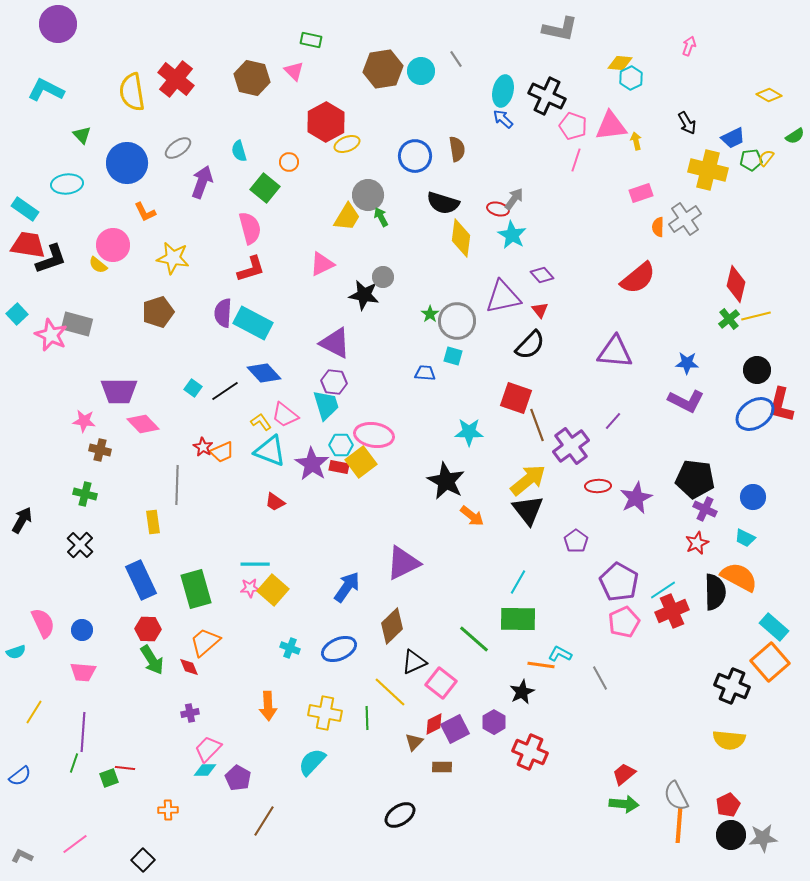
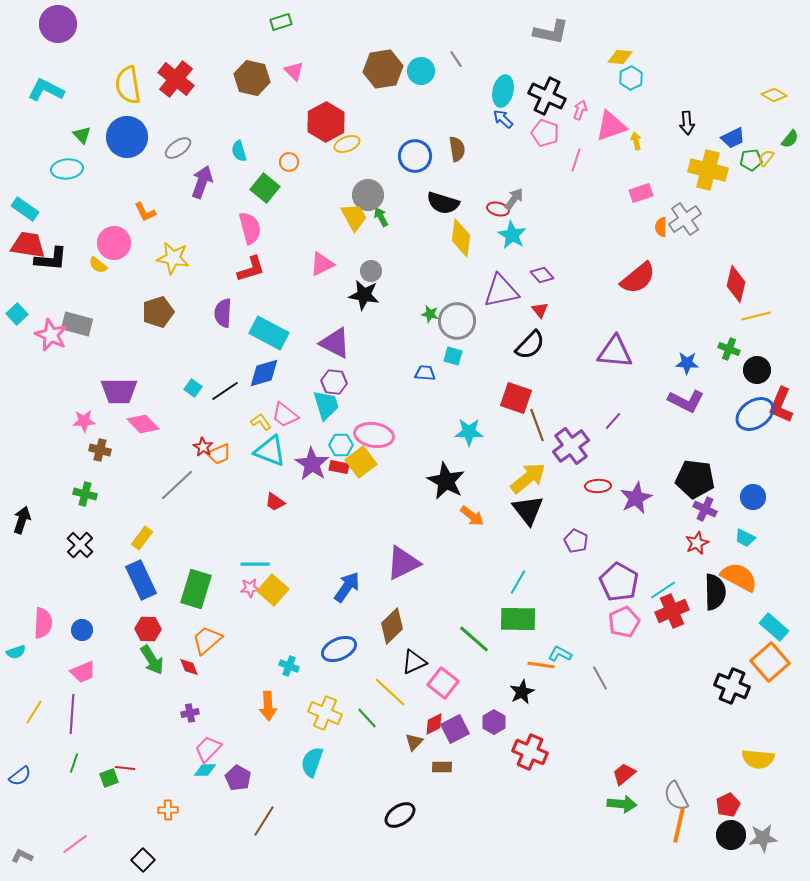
gray L-shape at (560, 29): moved 9 px left, 3 px down
green rectangle at (311, 40): moved 30 px left, 18 px up; rotated 30 degrees counterclockwise
pink arrow at (689, 46): moved 109 px left, 64 px down
yellow diamond at (620, 63): moved 6 px up
yellow semicircle at (132, 92): moved 4 px left, 7 px up
yellow diamond at (769, 95): moved 5 px right
black arrow at (687, 123): rotated 25 degrees clockwise
pink pentagon at (573, 126): moved 28 px left, 7 px down
pink triangle at (611, 126): rotated 12 degrees counterclockwise
green semicircle at (795, 136): moved 5 px left, 3 px down; rotated 18 degrees counterclockwise
blue circle at (127, 163): moved 26 px up
cyan ellipse at (67, 184): moved 15 px up
yellow trapezoid at (347, 217): moved 7 px right; rotated 60 degrees counterclockwise
orange semicircle at (658, 227): moved 3 px right
pink circle at (113, 245): moved 1 px right, 2 px up
black L-shape at (51, 259): rotated 24 degrees clockwise
gray circle at (383, 277): moved 12 px left, 6 px up
purple triangle at (503, 297): moved 2 px left, 6 px up
green star at (430, 314): rotated 24 degrees counterclockwise
green cross at (729, 319): moved 30 px down; rotated 30 degrees counterclockwise
cyan rectangle at (253, 323): moved 16 px right, 10 px down
blue diamond at (264, 373): rotated 64 degrees counterclockwise
red L-shape at (781, 405): rotated 9 degrees clockwise
pink star at (84, 421): rotated 10 degrees counterclockwise
orange trapezoid at (222, 452): moved 3 px left, 2 px down
yellow arrow at (528, 480): moved 2 px up
gray line at (177, 485): rotated 45 degrees clockwise
black arrow at (22, 520): rotated 12 degrees counterclockwise
yellow rectangle at (153, 522): moved 11 px left, 16 px down; rotated 45 degrees clockwise
purple pentagon at (576, 541): rotated 10 degrees counterclockwise
green rectangle at (196, 589): rotated 33 degrees clockwise
pink semicircle at (43, 623): rotated 28 degrees clockwise
orange trapezoid at (205, 642): moved 2 px right, 2 px up
cyan cross at (290, 648): moved 1 px left, 18 px down
pink trapezoid at (83, 672): rotated 28 degrees counterclockwise
pink square at (441, 683): moved 2 px right
yellow cross at (325, 713): rotated 12 degrees clockwise
green line at (367, 718): rotated 40 degrees counterclockwise
purple line at (83, 732): moved 11 px left, 18 px up
yellow semicircle at (729, 740): moved 29 px right, 19 px down
cyan semicircle at (312, 762): rotated 24 degrees counterclockwise
green arrow at (624, 804): moved 2 px left
orange line at (679, 825): rotated 9 degrees clockwise
